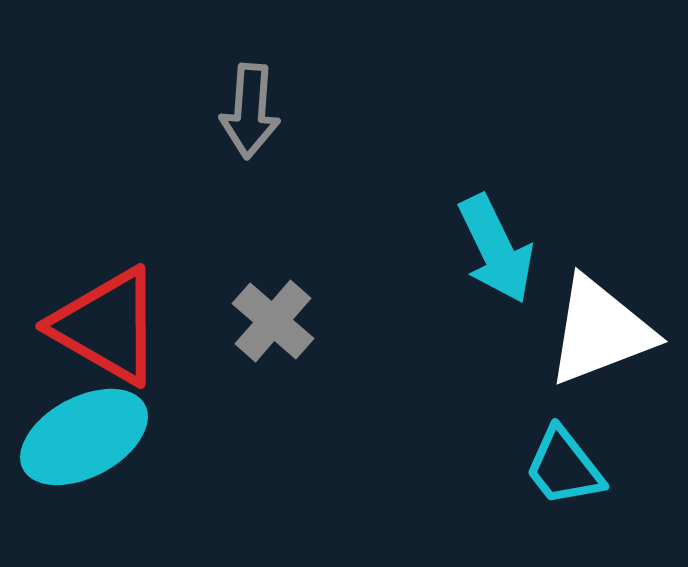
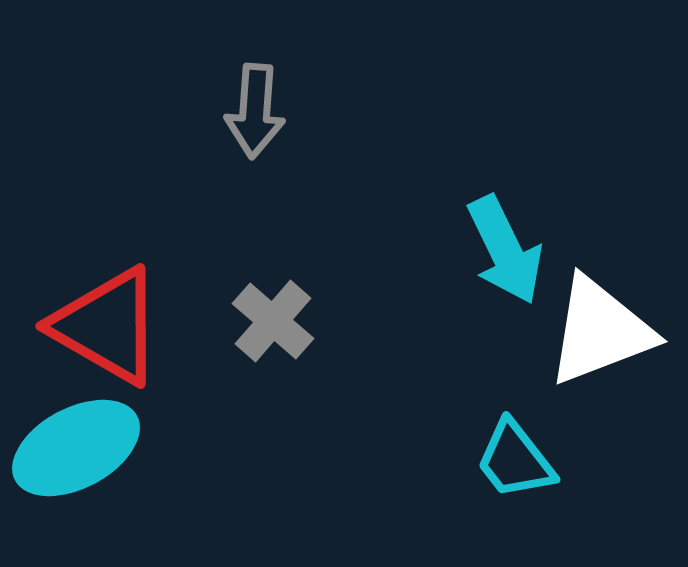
gray arrow: moved 5 px right
cyan arrow: moved 9 px right, 1 px down
cyan ellipse: moved 8 px left, 11 px down
cyan trapezoid: moved 49 px left, 7 px up
